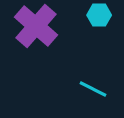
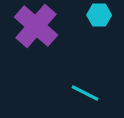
cyan line: moved 8 px left, 4 px down
